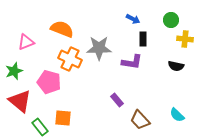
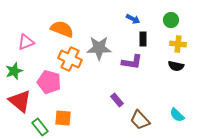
yellow cross: moved 7 px left, 5 px down
